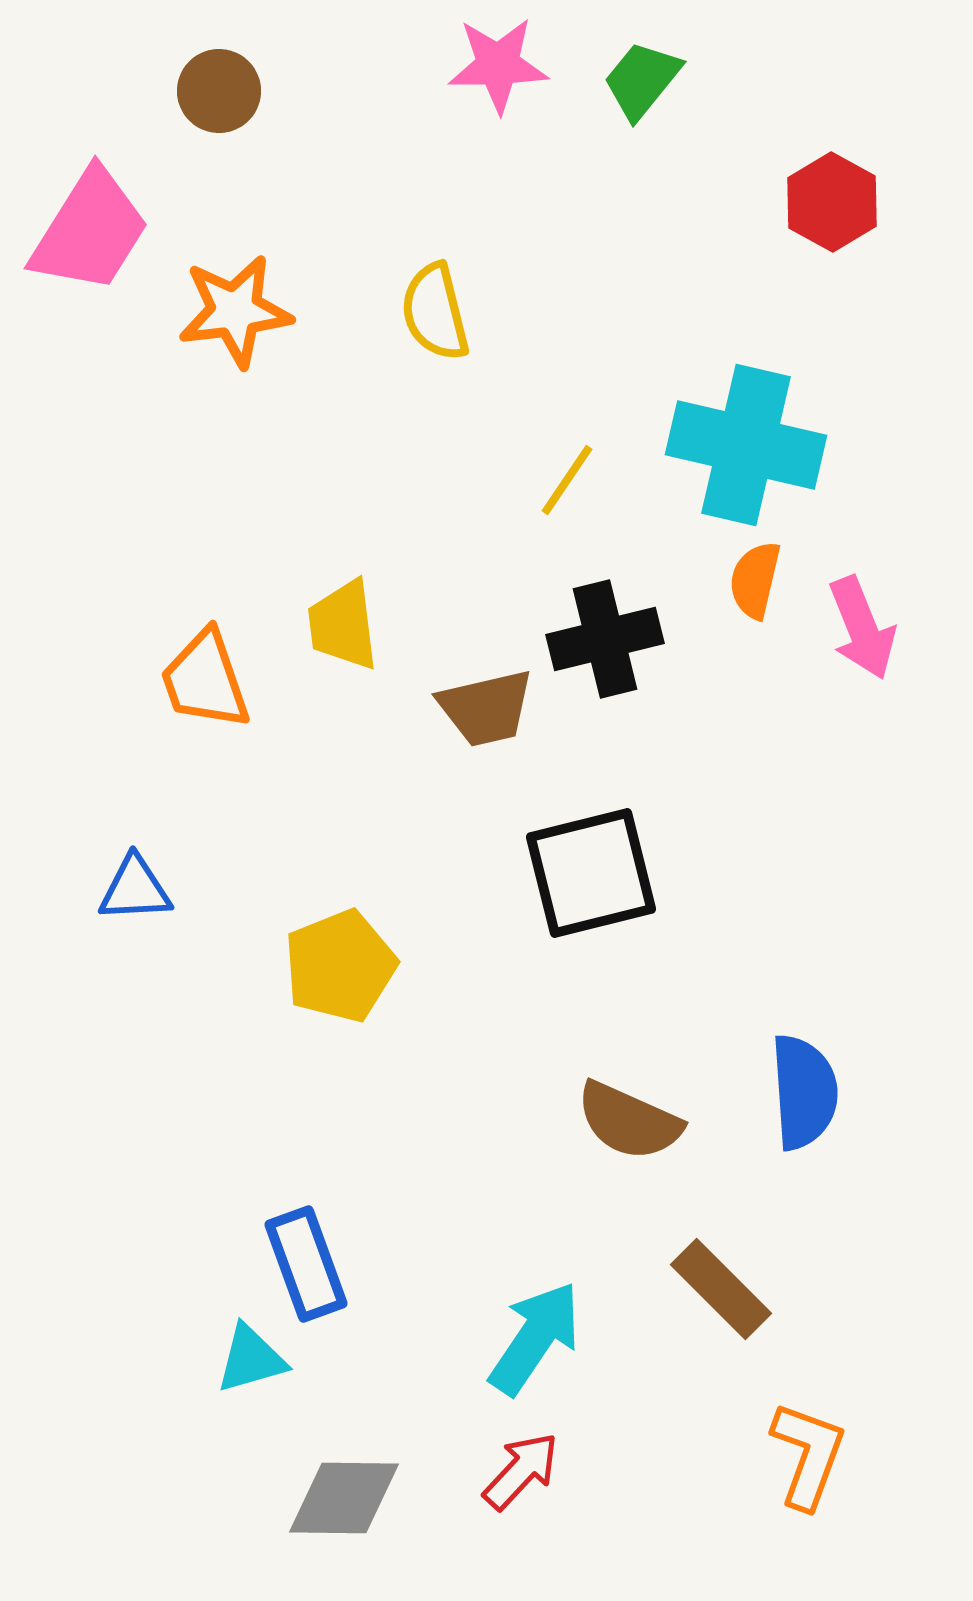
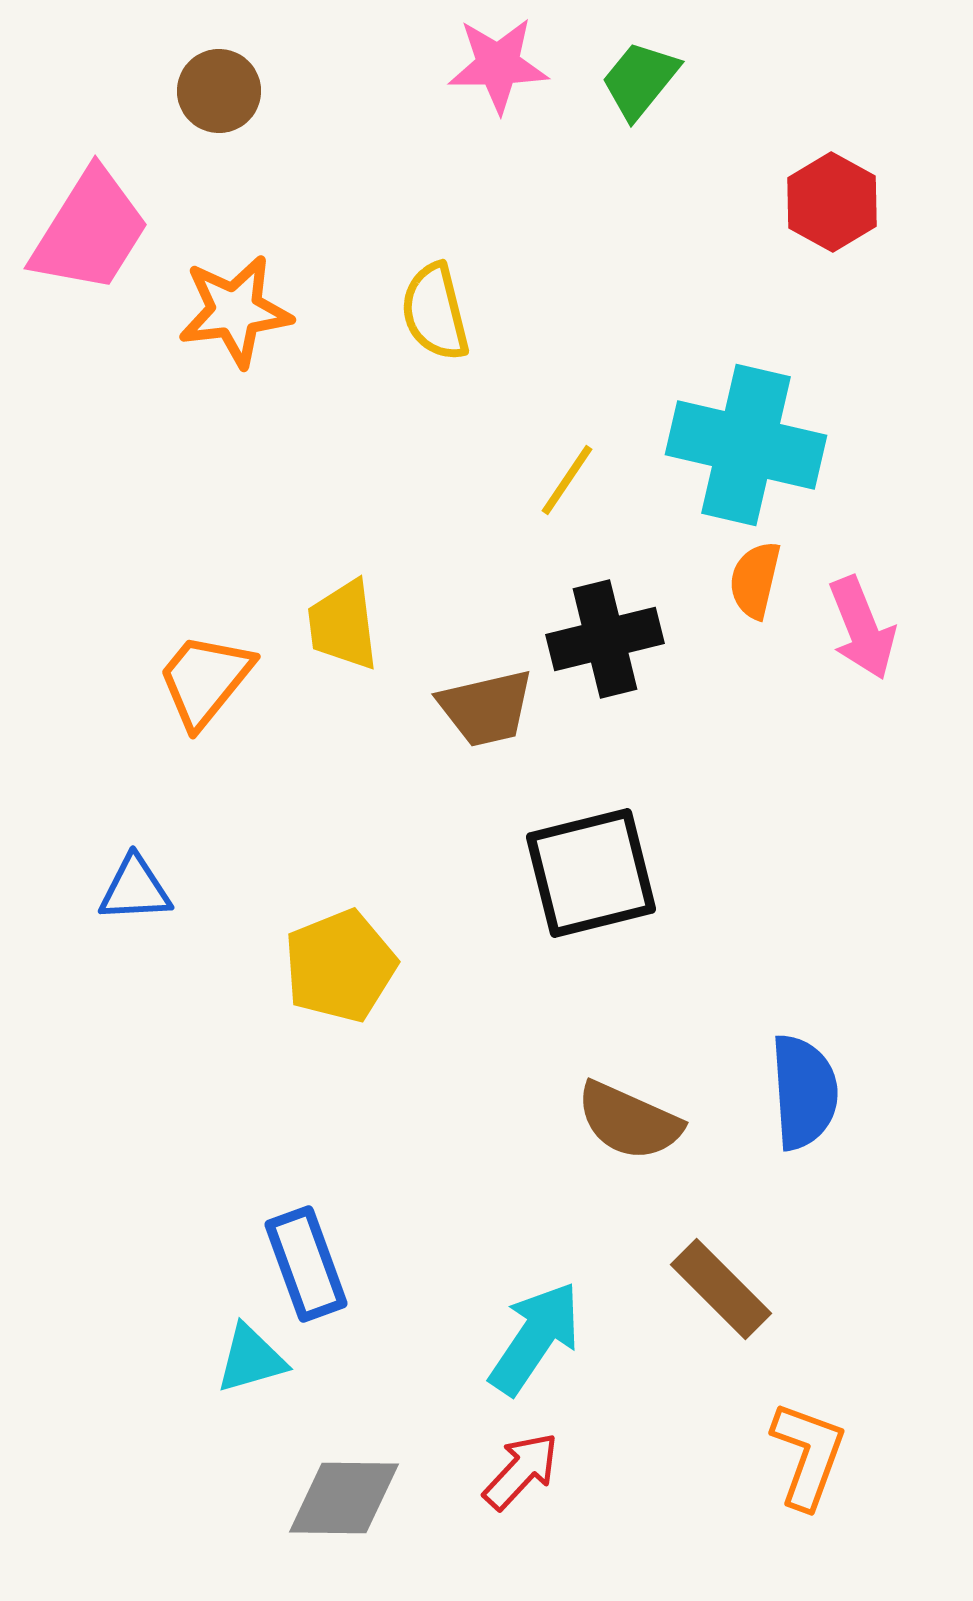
green trapezoid: moved 2 px left
orange trapezoid: rotated 58 degrees clockwise
